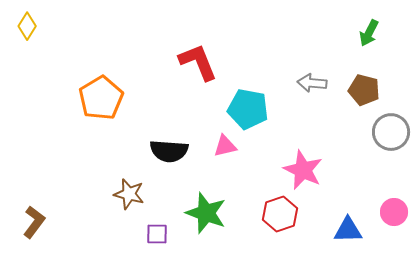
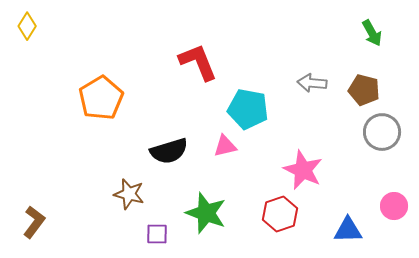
green arrow: moved 3 px right; rotated 56 degrees counterclockwise
gray circle: moved 9 px left
black semicircle: rotated 21 degrees counterclockwise
pink circle: moved 6 px up
